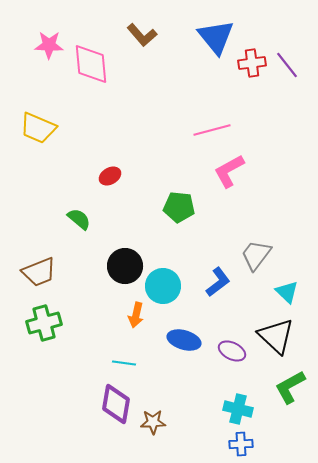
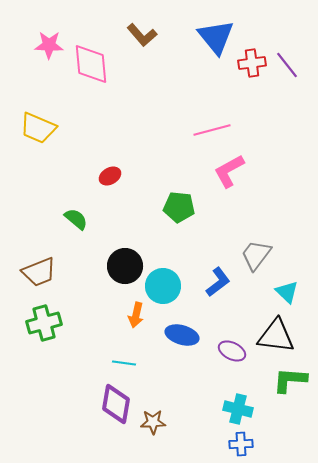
green semicircle: moved 3 px left
black triangle: rotated 36 degrees counterclockwise
blue ellipse: moved 2 px left, 5 px up
green L-shape: moved 7 px up; rotated 33 degrees clockwise
